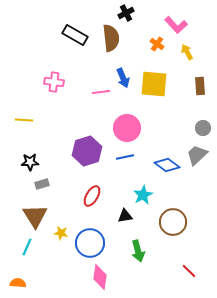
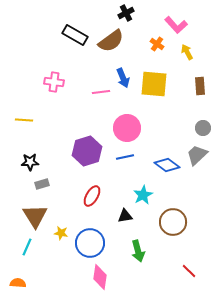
brown semicircle: moved 3 px down; rotated 60 degrees clockwise
